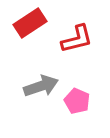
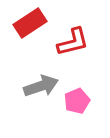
red L-shape: moved 4 px left, 3 px down
pink pentagon: rotated 25 degrees clockwise
